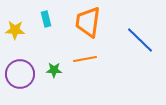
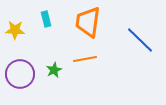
green star: rotated 28 degrees counterclockwise
